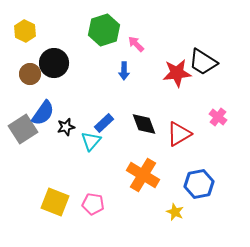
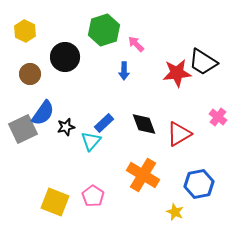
black circle: moved 11 px right, 6 px up
gray square: rotated 8 degrees clockwise
pink pentagon: moved 8 px up; rotated 25 degrees clockwise
